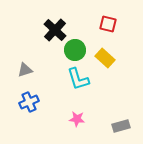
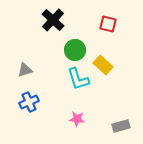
black cross: moved 2 px left, 10 px up
yellow rectangle: moved 2 px left, 7 px down
